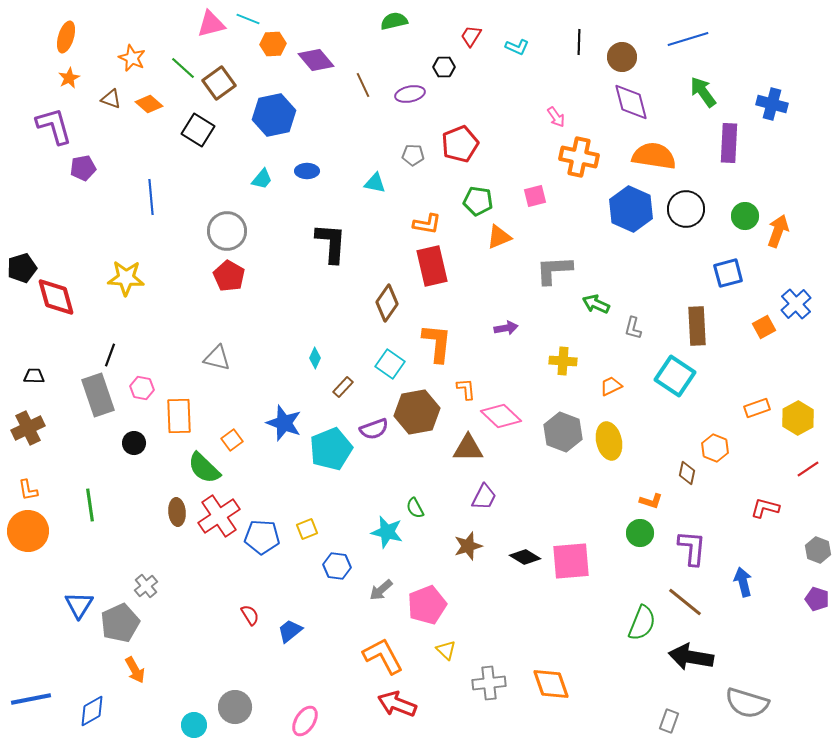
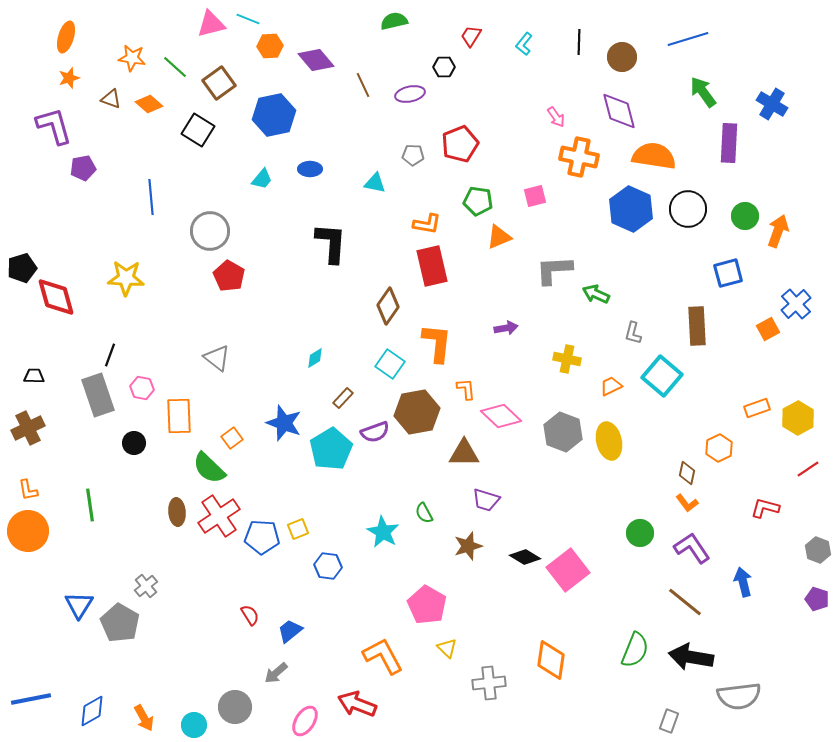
orange hexagon at (273, 44): moved 3 px left, 2 px down
cyan L-shape at (517, 47): moved 7 px right, 3 px up; rotated 105 degrees clockwise
orange star at (132, 58): rotated 16 degrees counterclockwise
green line at (183, 68): moved 8 px left, 1 px up
orange star at (69, 78): rotated 10 degrees clockwise
purple diamond at (631, 102): moved 12 px left, 9 px down
blue cross at (772, 104): rotated 16 degrees clockwise
blue ellipse at (307, 171): moved 3 px right, 2 px up
black circle at (686, 209): moved 2 px right
gray circle at (227, 231): moved 17 px left
brown diamond at (387, 303): moved 1 px right, 3 px down
green arrow at (596, 304): moved 10 px up
orange square at (764, 327): moved 4 px right, 2 px down
gray L-shape at (633, 328): moved 5 px down
gray triangle at (217, 358): rotated 24 degrees clockwise
cyan diamond at (315, 358): rotated 35 degrees clockwise
yellow cross at (563, 361): moved 4 px right, 2 px up; rotated 8 degrees clockwise
cyan square at (675, 376): moved 13 px left; rotated 6 degrees clockwise
brown rectangle at (343, 387): moved 11 px down
purple semicircle at (374, 429): moved 1 px right, 3 px down
orange square at (232, 440): moved 2 px up
brown triangle at (468, 448): moved 4 px left, 5 px down
orange hexagon at (715, 448): moved 4 px right; rotated 12 degrees clockwise
cyan pentagon at (331, 449): rotated 9 degrees counterclockwise
green semicircle at (204, 468): moved 5 px right
purple trapezoid at (484, 497): moved 2 px right, 3 px down; rotated 80 degrees clockwise
orange L-shape at (651, 501): moved 36 px right, 2 px down; rotated 35 degrees clockwise
green semicircle at (415, 508): moved 9 px right, 5 px down
yellow square at (307, 529): moved 9 px left
cyan star at (387, 532): moved 4 px left; rotated 16 degrees clockwise
purple L-shape at (692, 548): rotated 39 degrees counterclockwise
pink square at (571, 561): moved 3 px left, 9 px down; rotated 33 degrees counterclockwise
blue hexagon at (337, 566): moved 9 px left
gray arrow at (381, 590): moved 105 px left, 83 px down
pink pentagon at (427, 605): rotated 21 degrees counterclockwise
gray pentagon at (120, 623): rotated 18 degrees counterclockwise
green semicircle at (642, 623): moved 7 px left, 27 px down
yellow triangle at (446, 650): moved 1 px right, 2 px up
orange arrow at (135, 670): moved 9 px right, 48 px down
orange diamond at (551, 684): moved 24 px up; rotated 27 degrees clockwise
gray semicircle at (747, 703): moved 8 px left, 7 px up; rotated 24 degrees counterclockwise
red arrow at (397, 704): moved 40 px left
